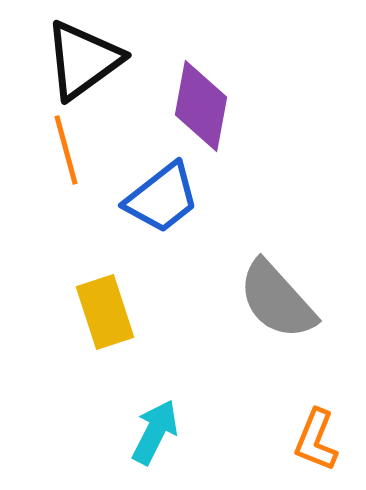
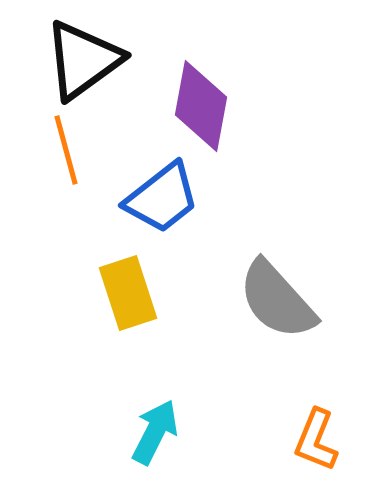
yellow rectangle: moved 23 px right, 19 px up
